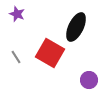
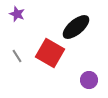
black ellipse: rotated 24 degrees clockwise
gray line: moved 1 px right, 1 px up
